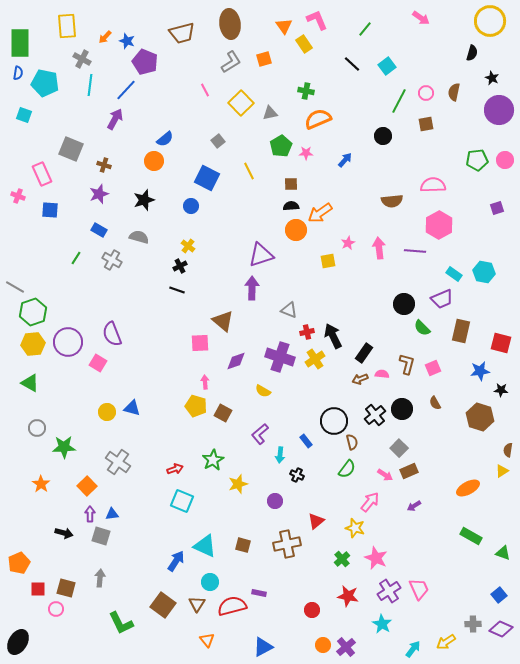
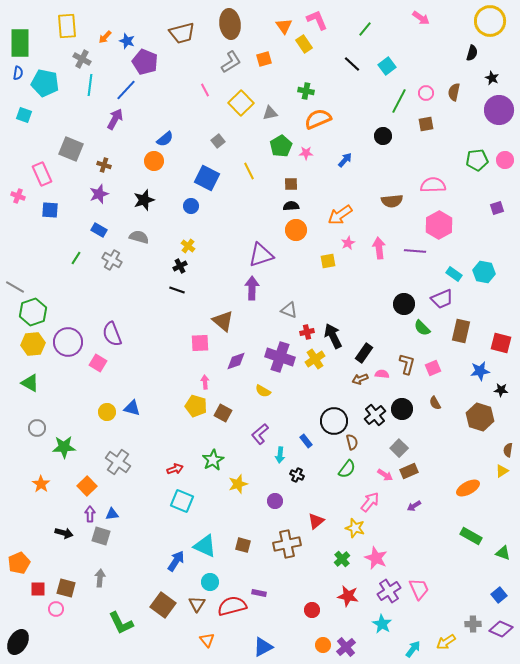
orange arrow at (320, 213): moved 20 px right, 2 px down
